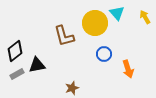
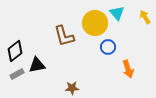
blue circle: moved 4 px right, 7 px up
brown star: rotated 16 degrees clockwise
